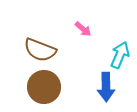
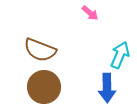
pink arrow: moved 7 px right, 16 px up
blue arrow: moved 1 px right, 1 px down
